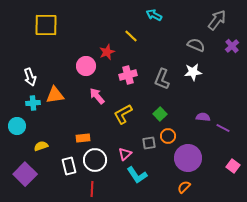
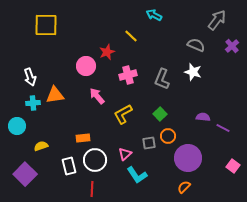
white star: rotated 24 degrees clockwise
